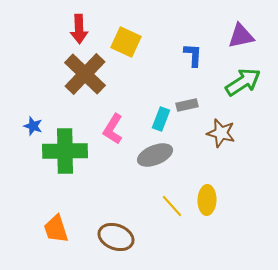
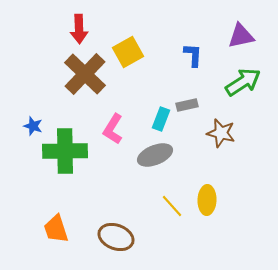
yellow square: moved 2 px right, 10 px down; rotated 36 degrees clockwise
